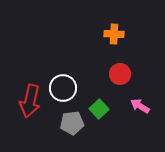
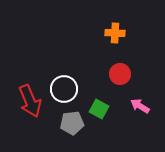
orange cross: moved 1 px right, 1 px up
white circle: moved 1 px right, 1 px down
red arrow: rotated 36 degrees counterclockwise
green square: rotated 18 degrees counterclockwise
